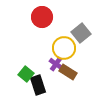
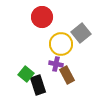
yellow circle: moved 3 px left, 4 px up
purple cross: rotated 24 degrees counterclockwise
brown rectangle: moved 1 px left, 3 px down; rotated 30 degrees clockwise
